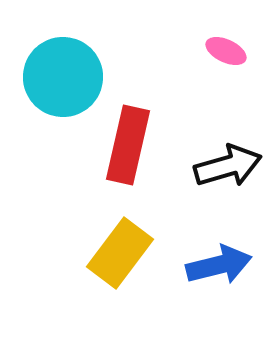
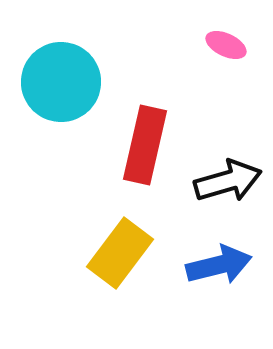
pink ellipse: moved 6 px up
cyan circle: moved 2 px left, 5 px down
red rectangle: moved 17 px right
black arrow: moved 15 px down
